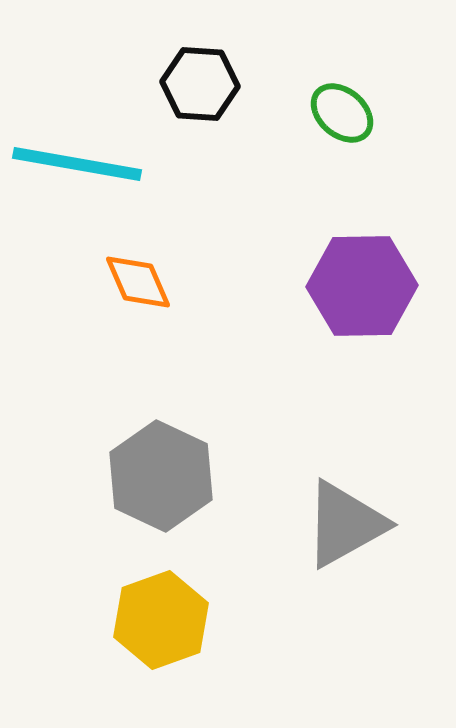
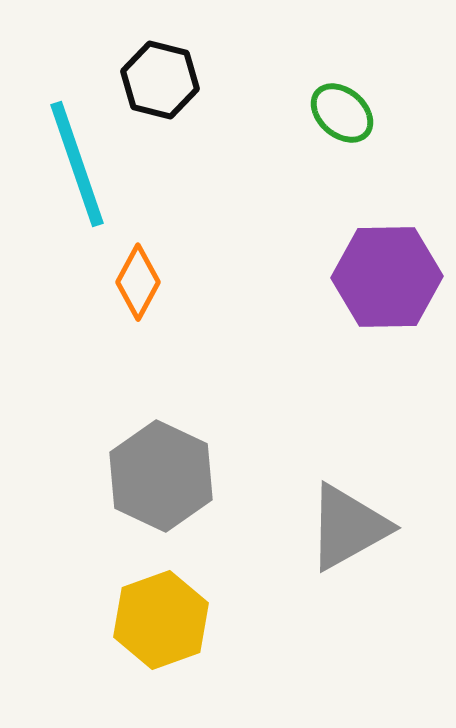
black hexagon: moved 40 px left, 4 px up; rotated 10 degrees clockwise
cyan line: rotated 61 degrees clockwise
orange diamond: rotated 52 degrees clockwise
purple hexagon: moved 25 px right, 9 px up
gray triangle: moved 3 px right, 3 px down
